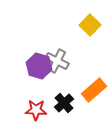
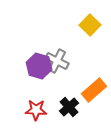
black cross: moved 5 px right, 4 px down
